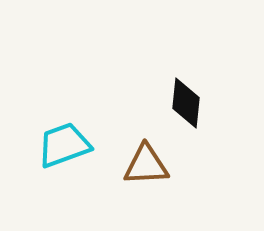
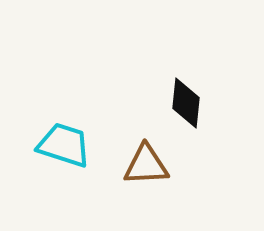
cyan trapezoid: rotated 38 degrees clockwise
